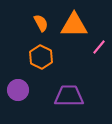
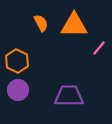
pink line: moved 1 px down
orange hexagon: moved 24 px left, 4 px down
